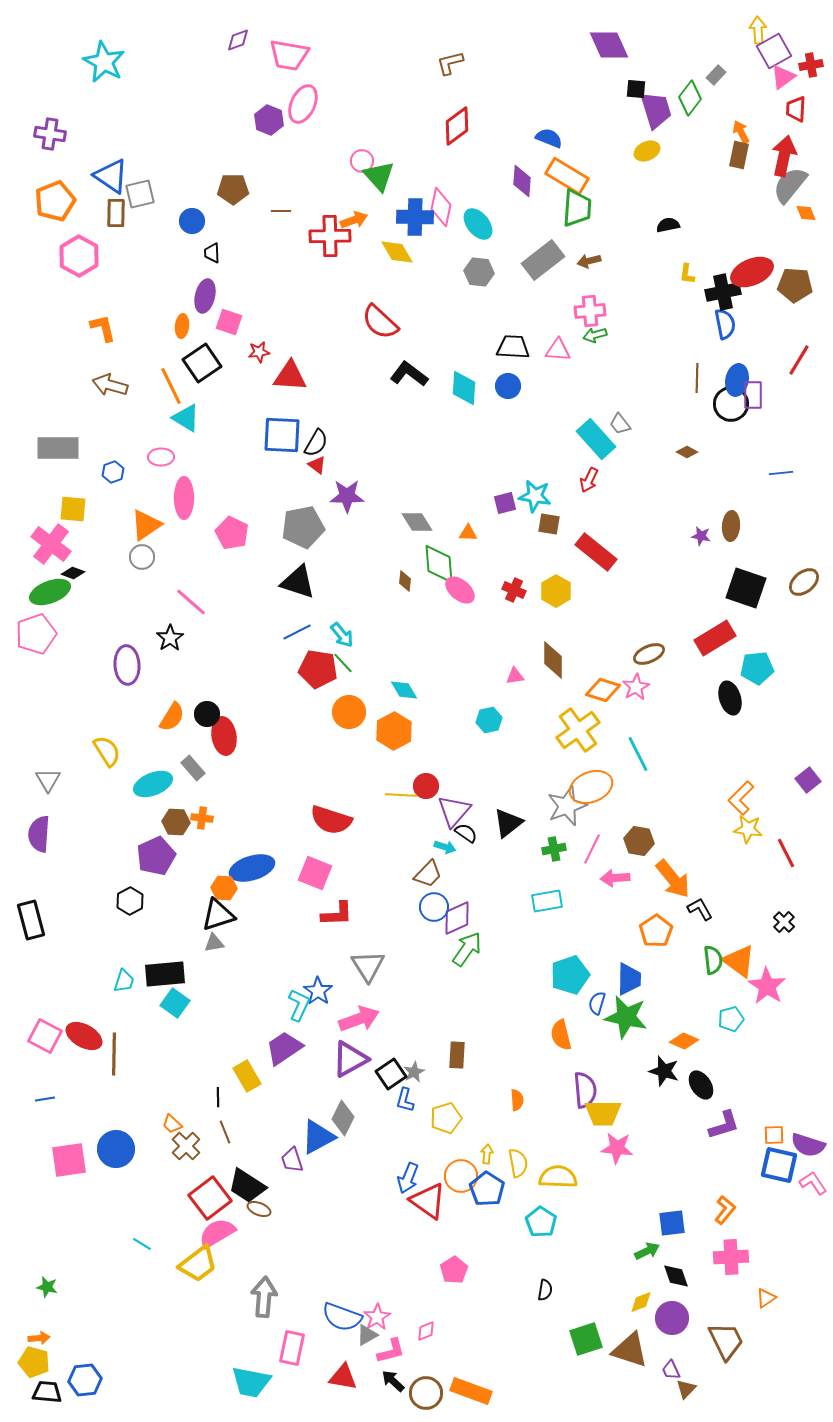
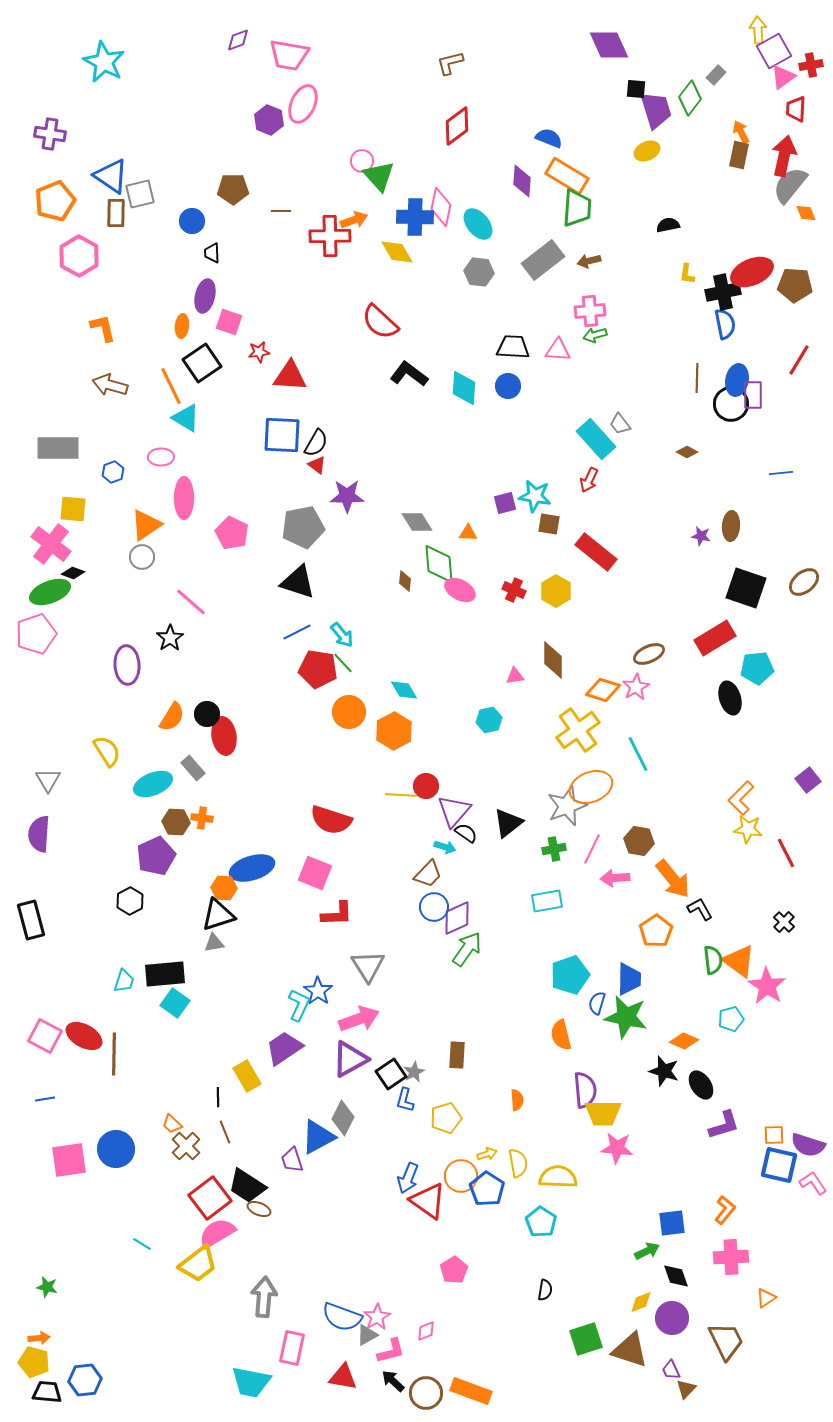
pink ellipse at (460, 590): rotated 12 degrees counterclockwise
yellow arrow at (487, 1154): rotated 66 degrees clockwise
